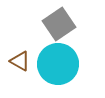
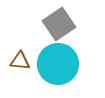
brown triangle: rotated 25 degrees counterclockwise
